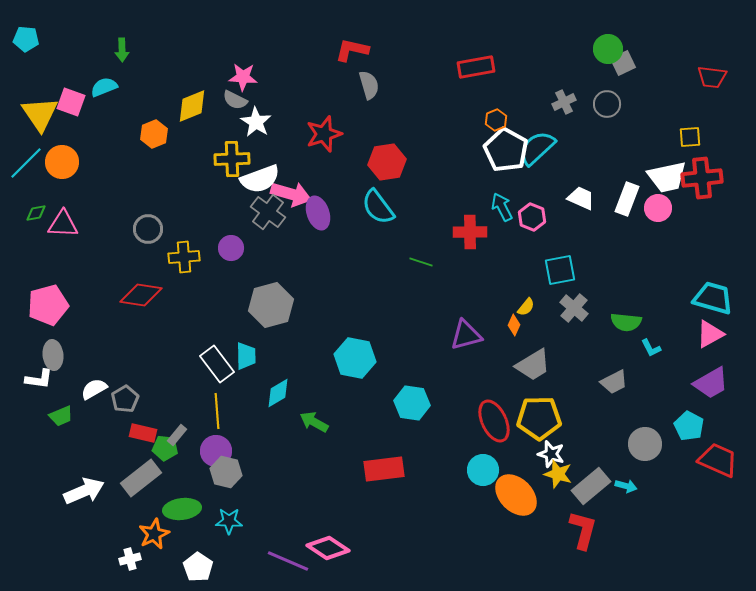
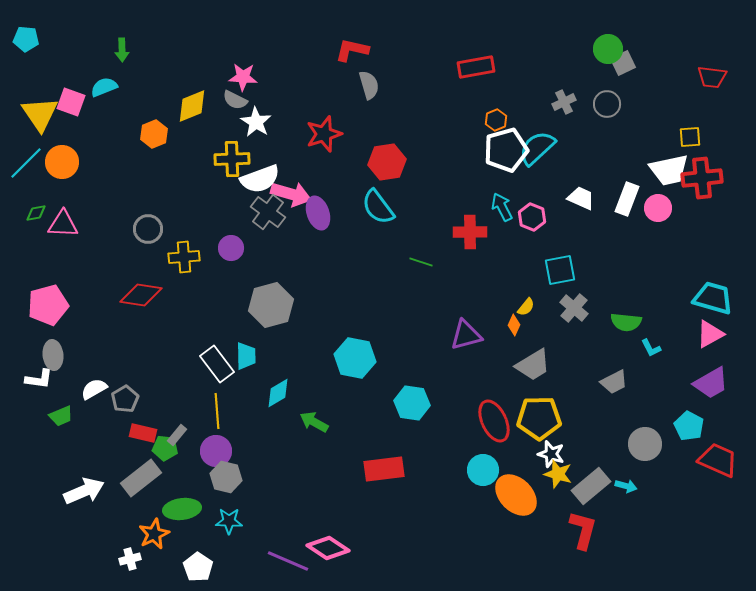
white pentagon at (506, 150): rotated 27 degrees clockwise
white trapezoid at (667, 177): moved 2 px right, 7 px up
gray hexagon at (226, 472): moved 5 px down
